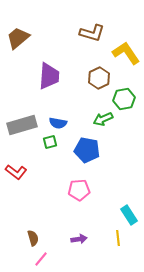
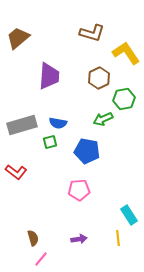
blue pentagon: moved 1 px down
